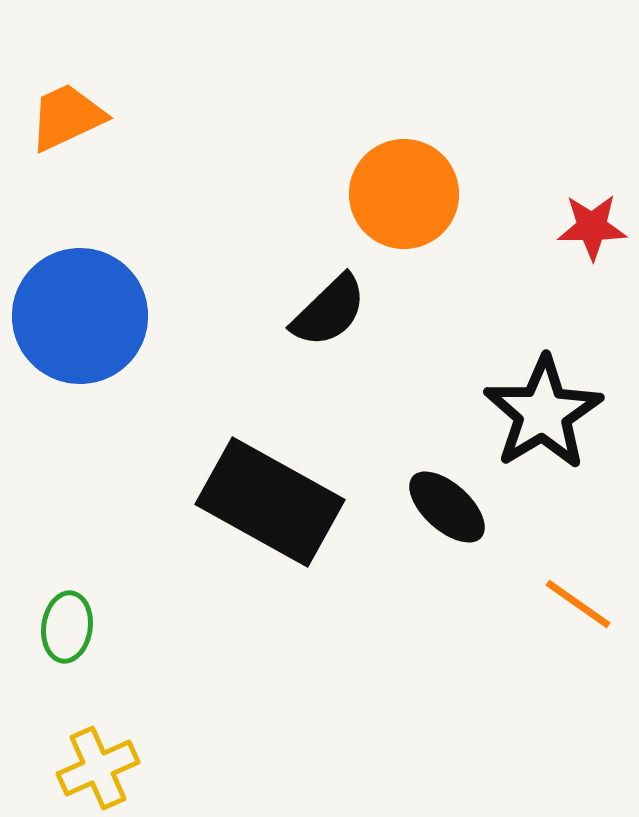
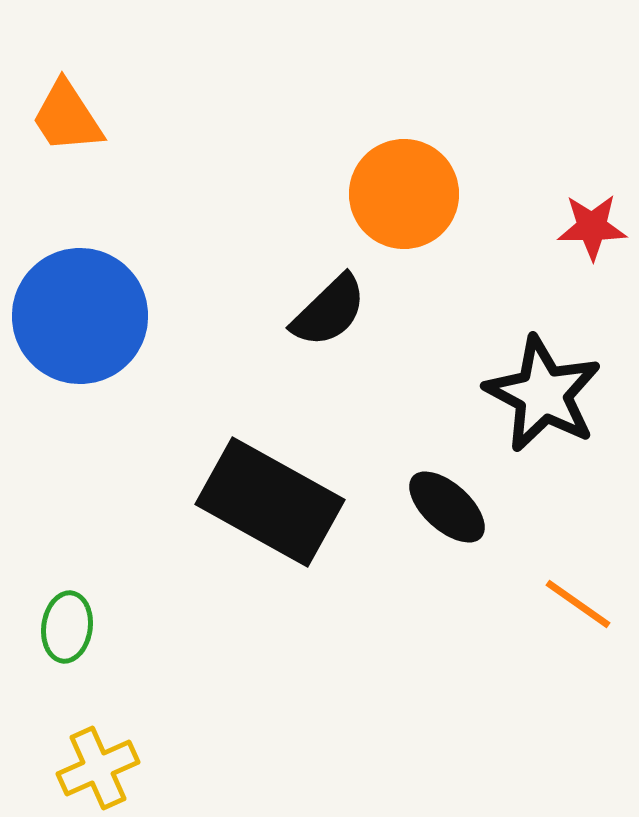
orange trapezoid: rotated 98 degrees counterclockwise
black star: moved 19 px up; rotated 13 degrees counterclockwise
